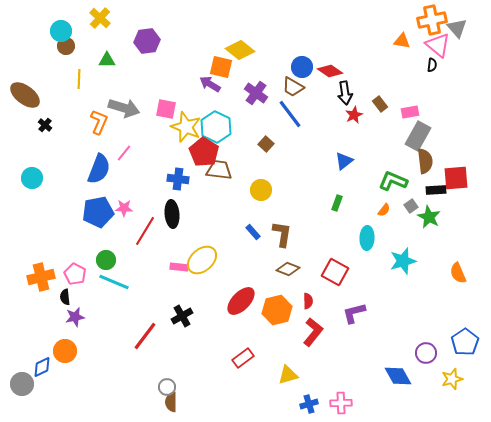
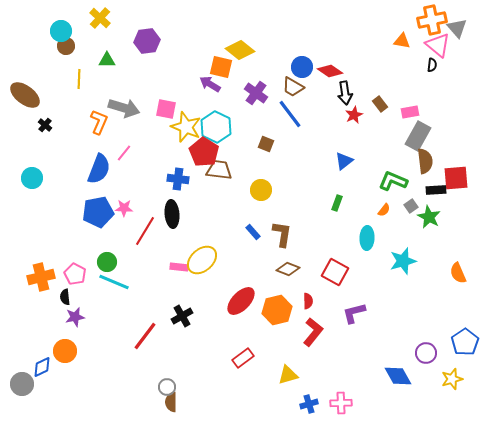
brown square at (266, 144): rotated 21 degrees counterclockwise
green circle at (106, 260): moved 1 px right, 2 px down
